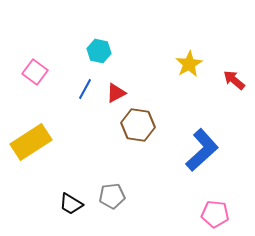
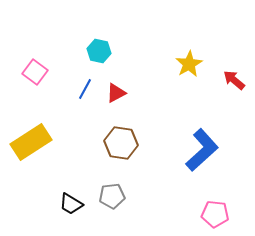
brown hexagon: moved 17 px left, 18 px down
